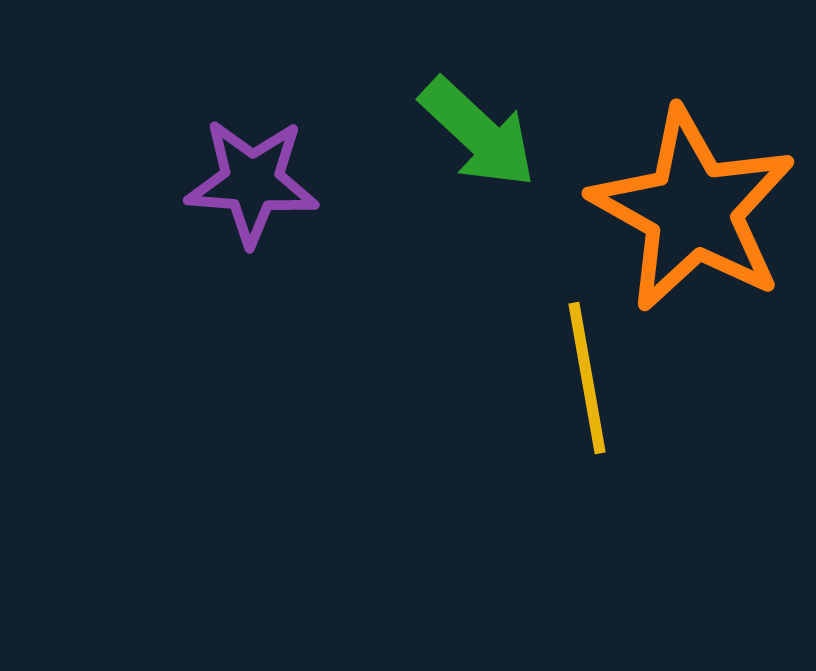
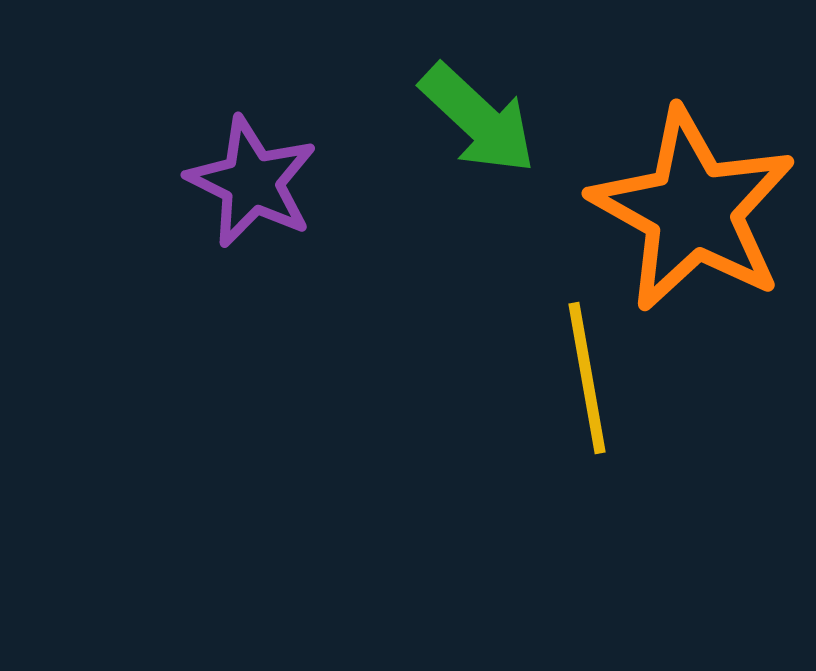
green arrow: moved 14 px up
purple star: rotated 22 degrees clockwise
